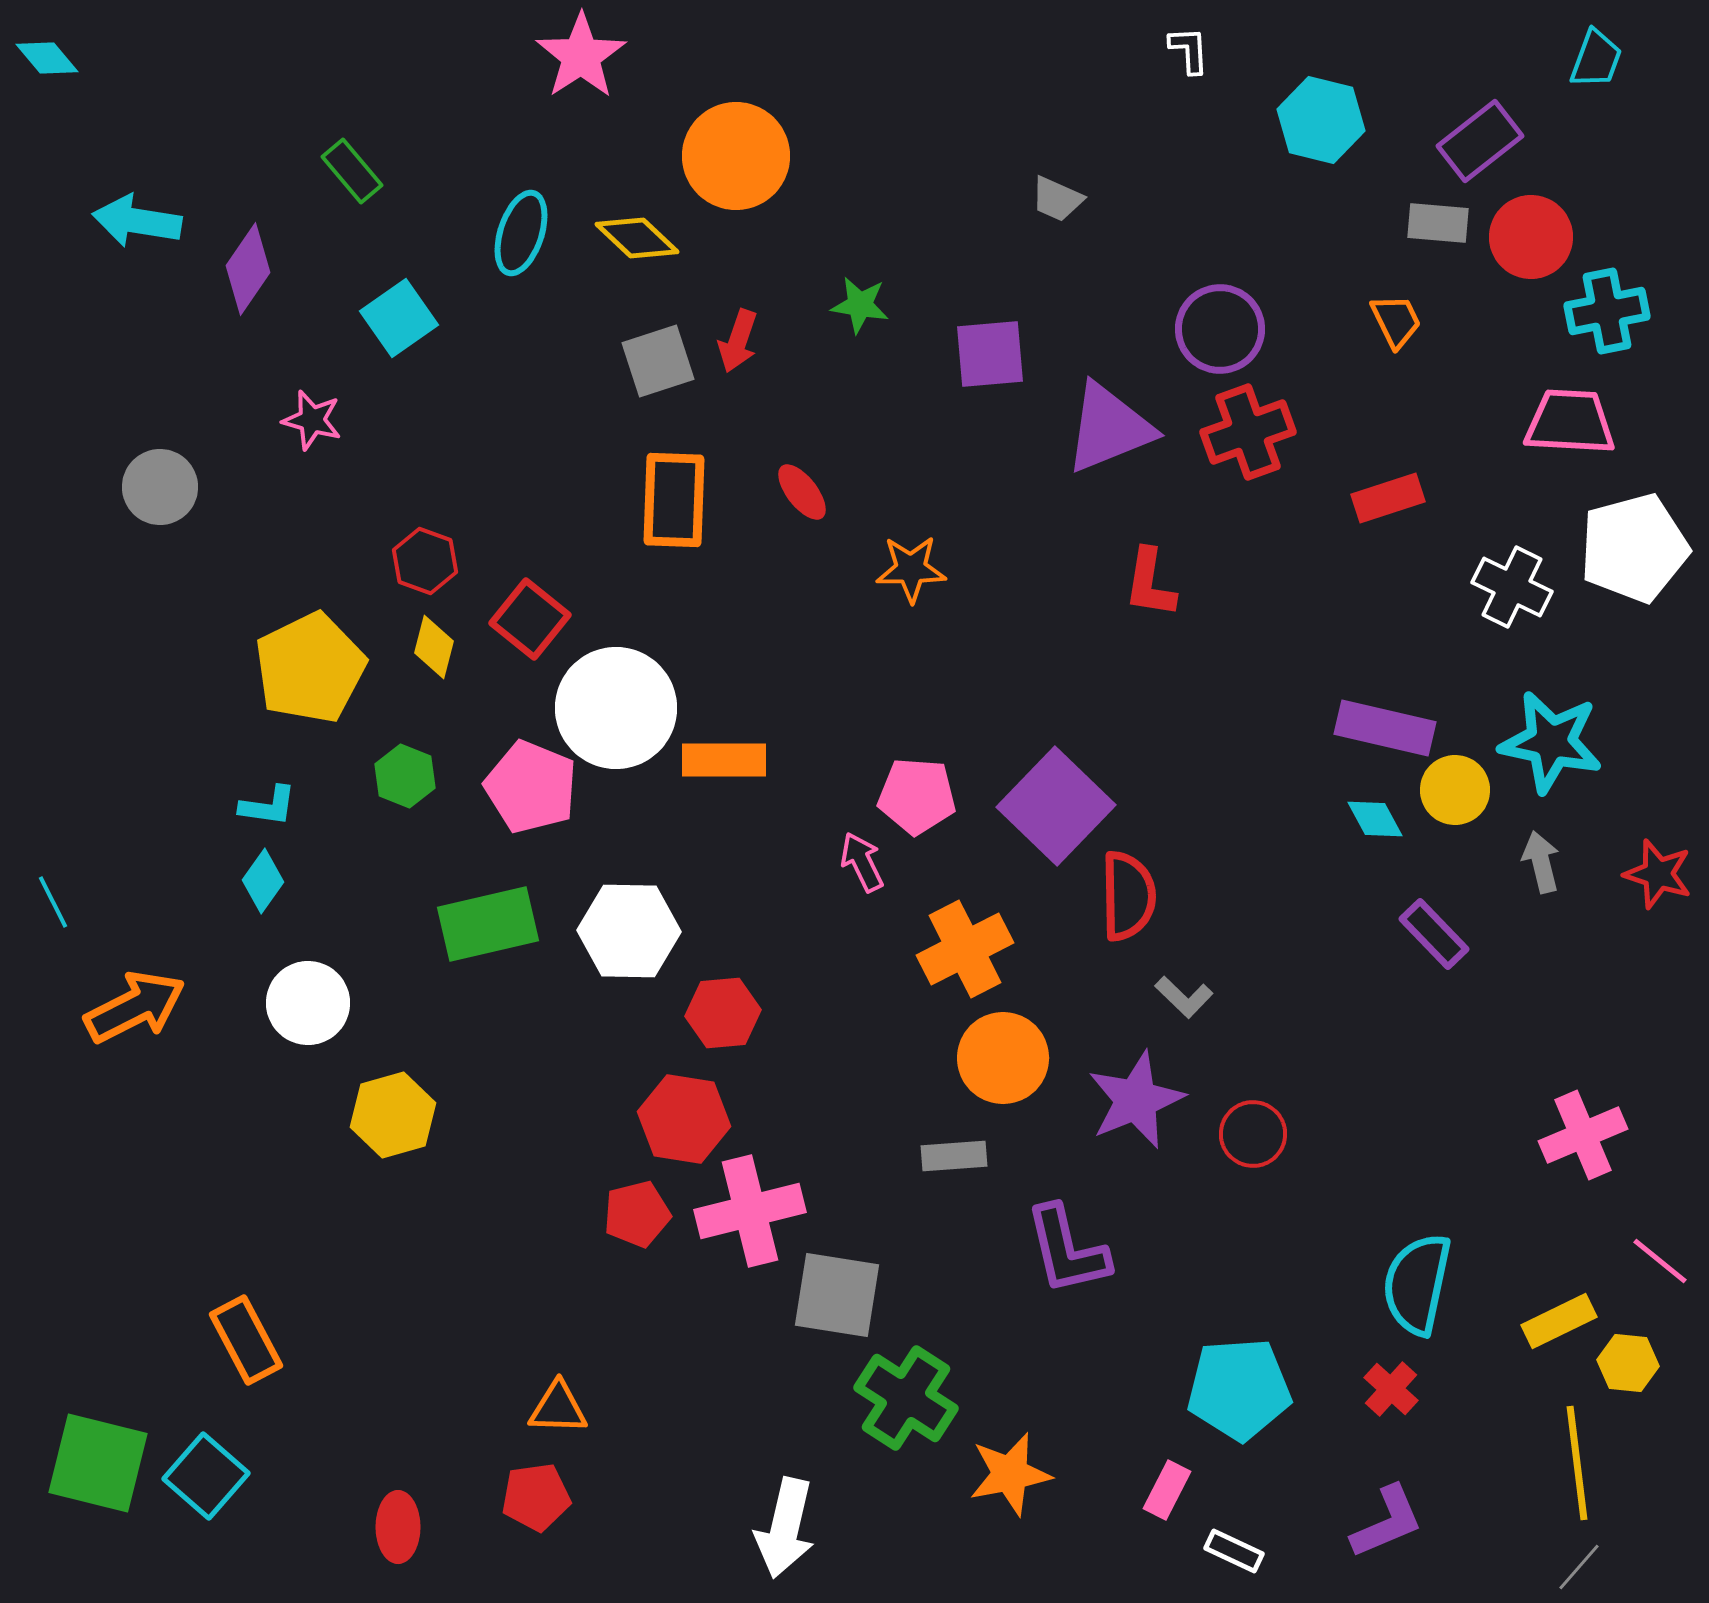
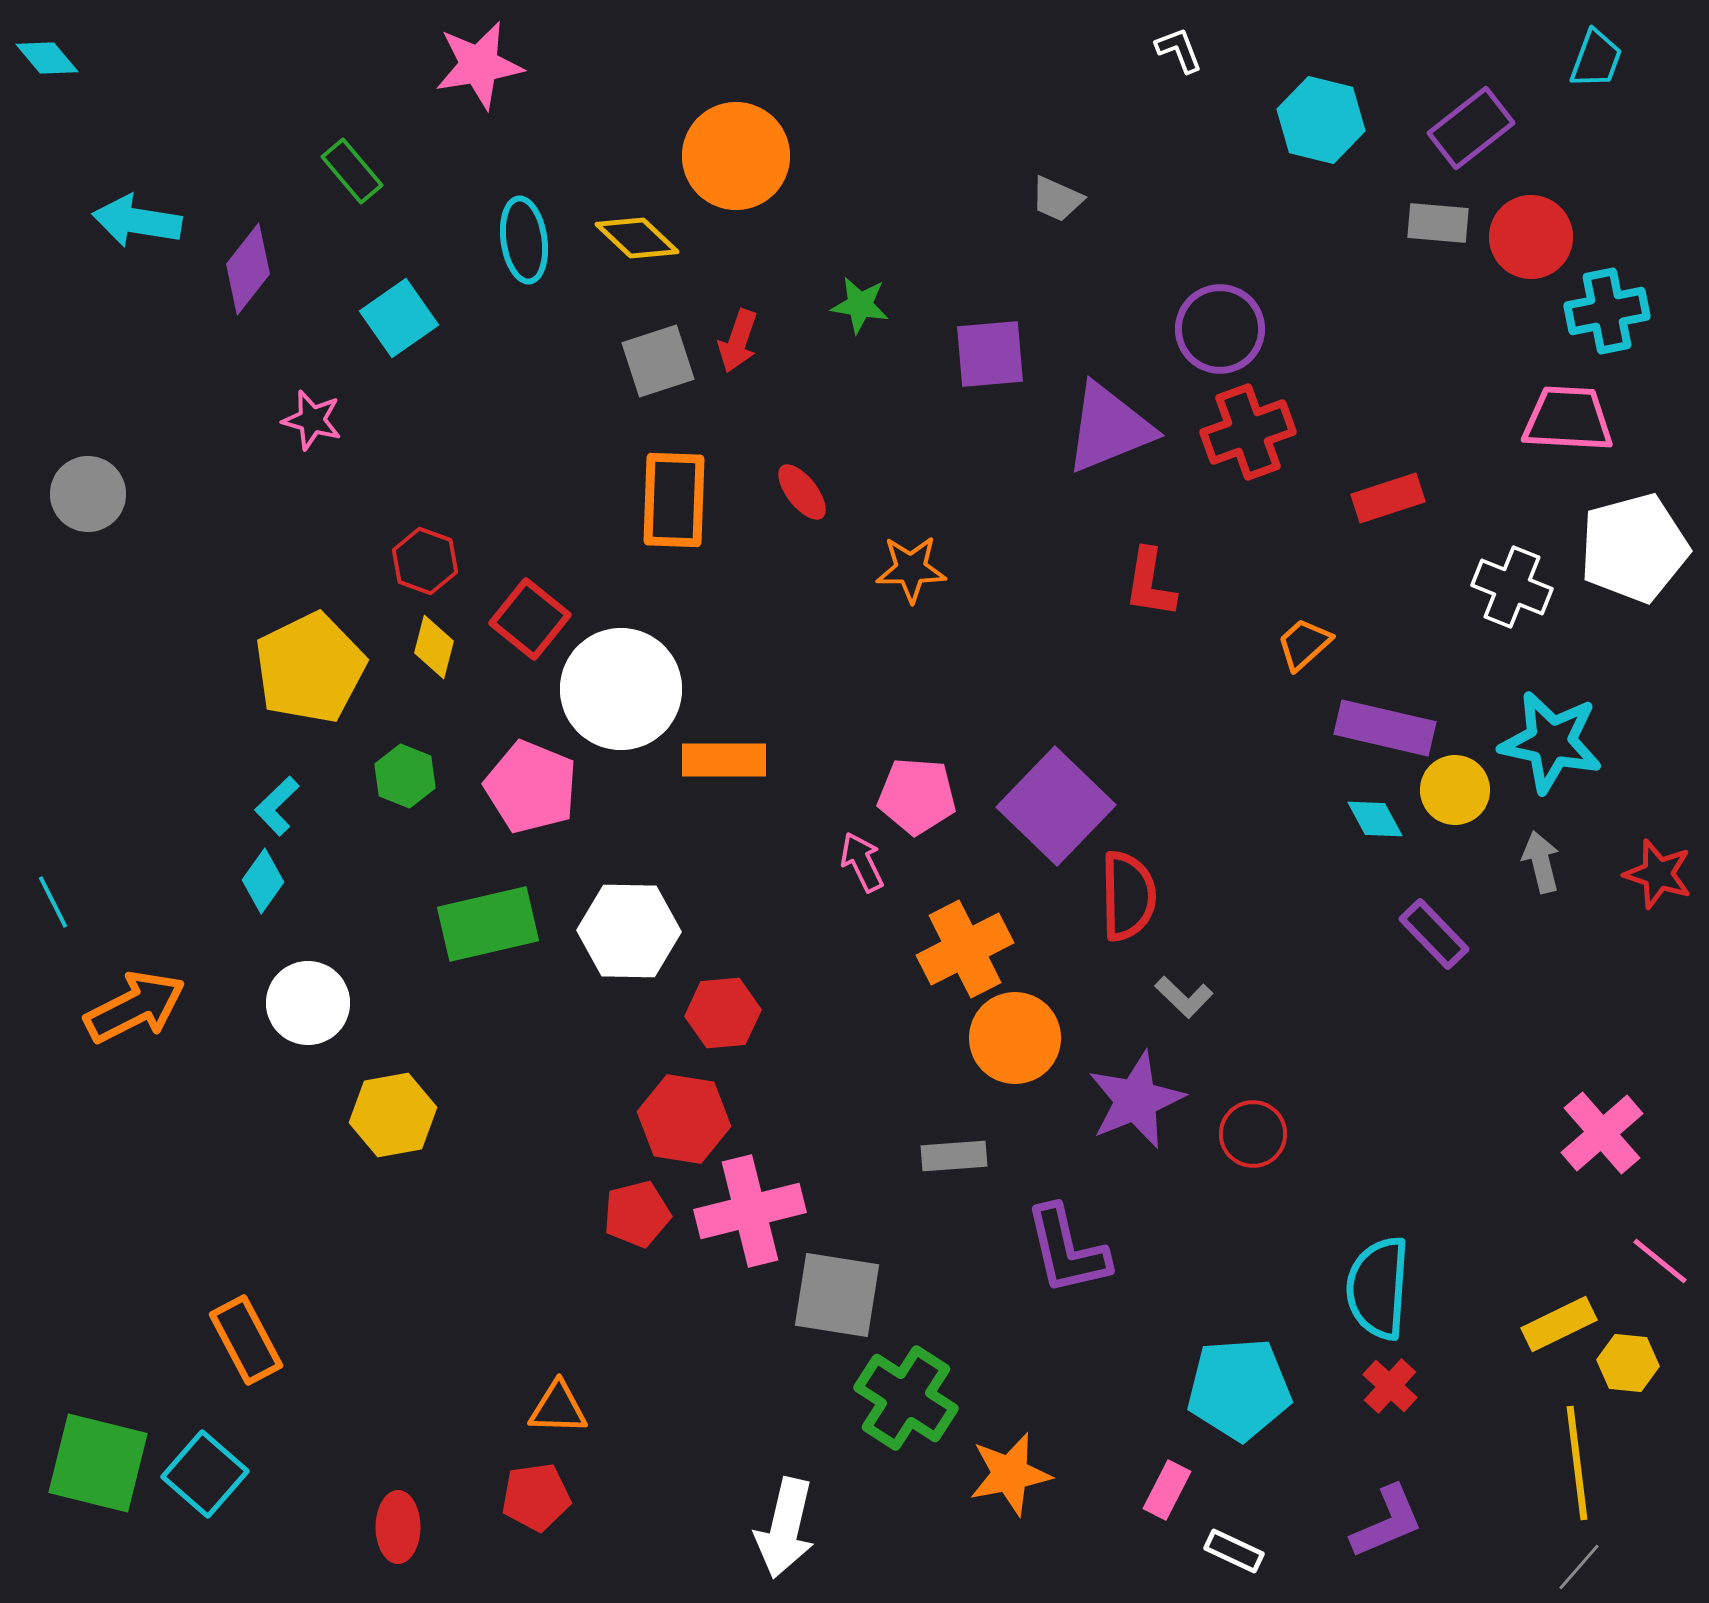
white L-shape at (1189, 50): moved 10 px left; rotated 18 degrees counterclockwise
pink star at (581, 56): moved 102 px left, 9 px down; rotated 24 degrees clockwise
purple rectangle at (1480, 141): moved 9 px left, 13 px up
cyan ellipse at (521, 233): moved 3 px right, 7 px down; rotated 26 degrees counterclockwise
purple diamond at (248, 269): rotated 4 degrees clockwise
orange trapezoid at (1396, 321): moved 92 px left, 323 px down; rotated 106 degrees counterclockwise
pink trapezoid at (1570, 422): moved 2 px left, 3 px up
gray circle at (160, 487): moved 72 px left, 7 px down
white cross at (1512, 587): rotated 4 degrees counterclockwise
white circle at (616, 708): moved 5 px right, 19 px up
cyan L-shape at (268, 806): moved 9 px right; rotated 128 degrees clockwise
orange circle at (1003, 1058): moved 12 px right, 20 px up
yellow hexagon at (393, 1115): rotated 6 degrees clockwise
pink cross at (1583, 1135): moved 19 px right, 2 px up; rotated 18 degrees counterclockwise
cyan semicircle at (1417, 1284): moved 39 px left, 4 px down; rotated 8 degrees counterclockwise
yellow rectangle at (1559, 1321): moved 3 px down
red cross at (1391, 1389): moved 1 px left, 3 px up
cyan square at (206, 1476): moved 1 px left, 2 px up
